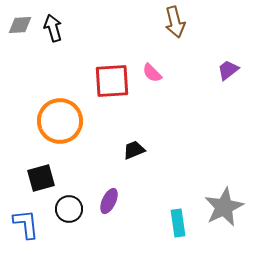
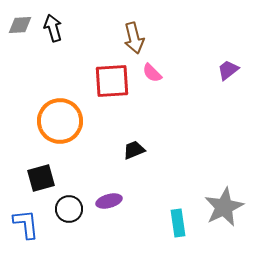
brown arrow: moved 41 px left, 16 px down
purple ellipse: rotated 50 degrees clockwise
